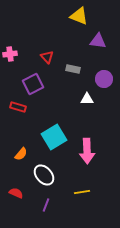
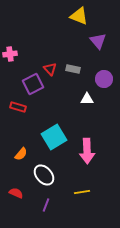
purple triangle: rotated 42 degrees clockwise
red triangle: moved 3 px right, 12 px down
